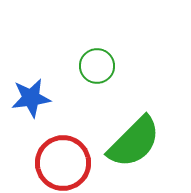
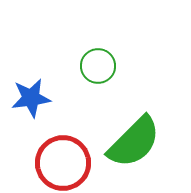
green circle: moved 1 px right
